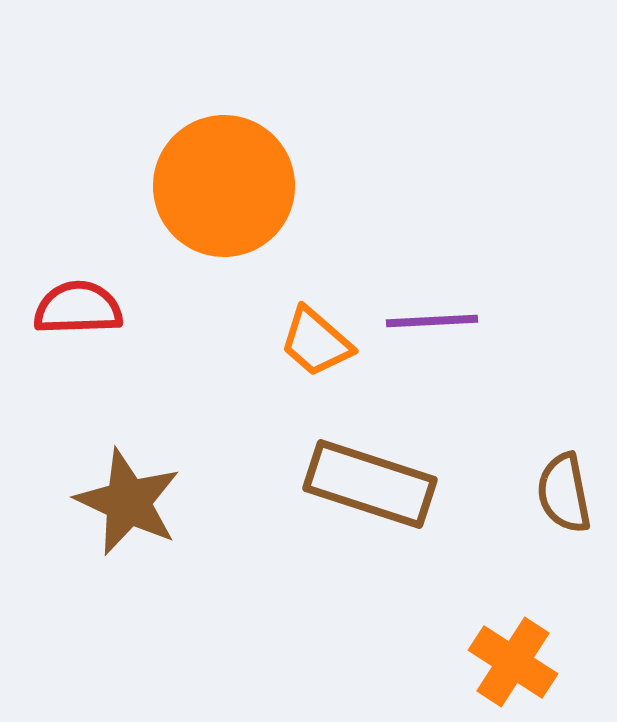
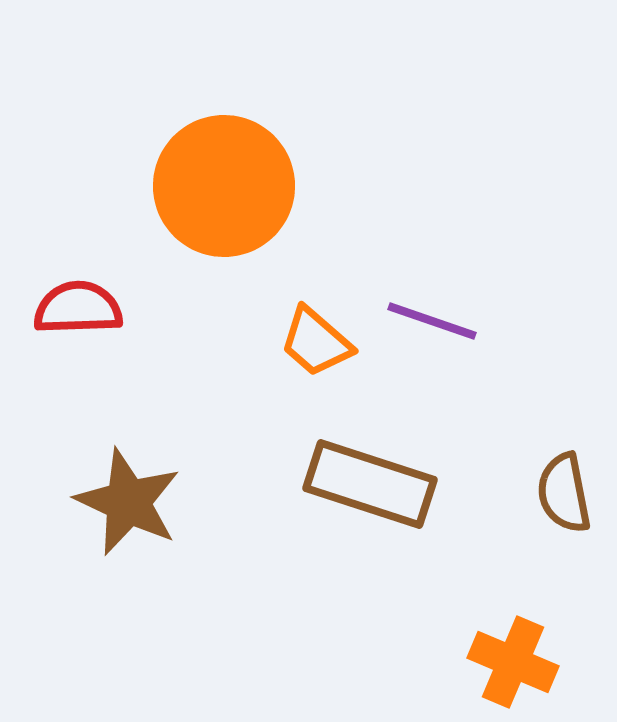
purple line: rotated 22 degrees clockwise
orange cross: rotated 10 degrees counterclockwise
